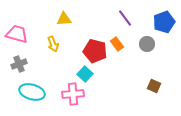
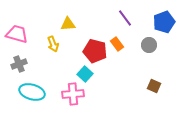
yellow triangle: moved 4 px right, 5 px down
gray circle: moved 2 px right, 1 px down
